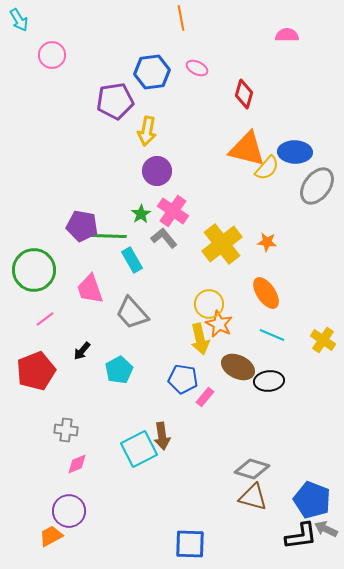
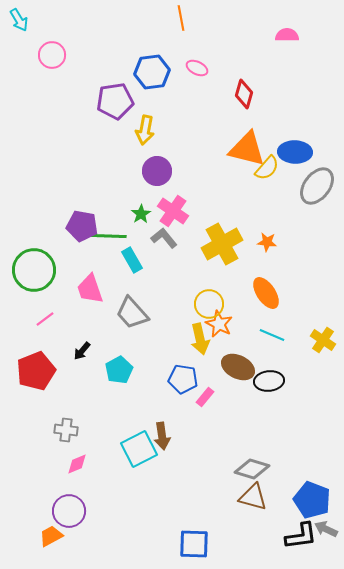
yellow arrow at (147, 131): moved 2 px left, 1 px up
yellow cross at (222, 244): rotated 9 degrees clockwise
blue square at (190, 544): moved 4 px right
